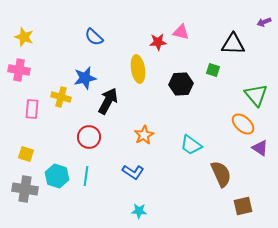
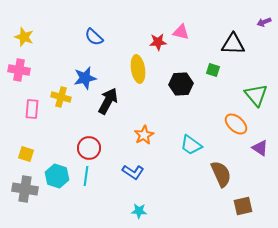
orange ellipse: moved 7 px left
red circle: moved 11 px down
